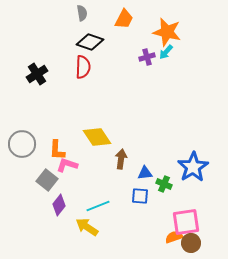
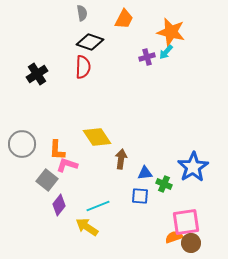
orange star: moved 4 px right
